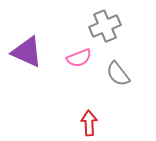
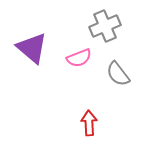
purple triangle: moved 5 px right, 4 px up; rotated 16 degrees clockwise
